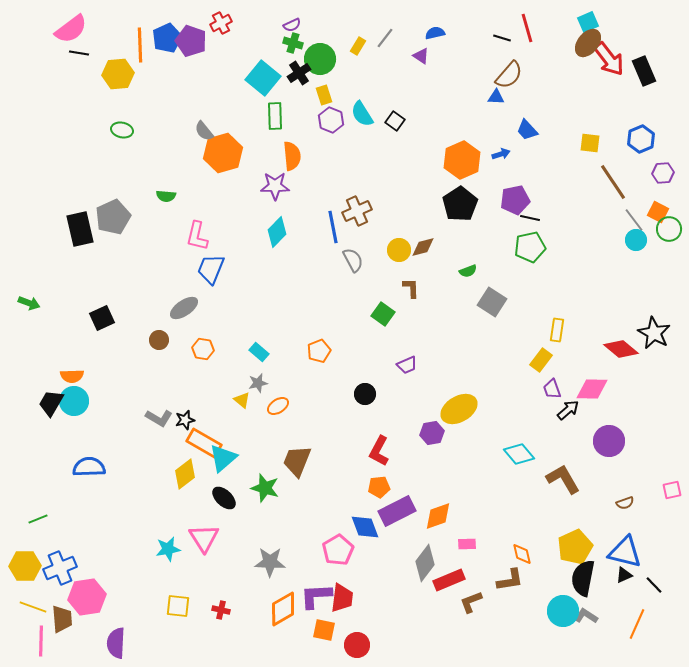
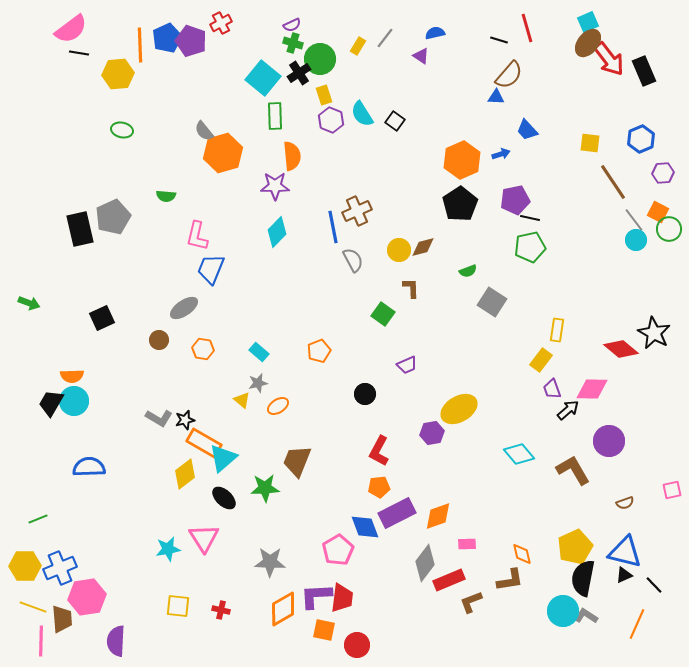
black line at (502, 38): moved 3 px left, 2 px down
brown L-shape at (563, 479): moved 10 px right, 9 px up
green star at (265, 488): rotated 20 degrees counterclockwise
purple rectangle at (397, 511): moved 2 px down
purple semicircle at (116, 643): moved 2 px up
